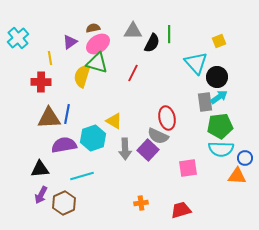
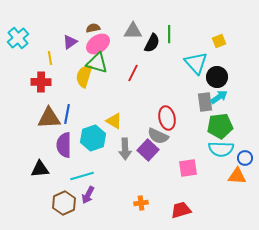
yellow semicircle: moved 2 px right
purple semicircle: rotated 80 degrees counterclockwise
purple arrow: moved 47 px right
